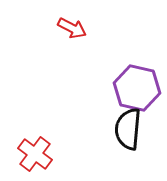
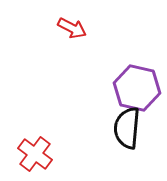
black semicircle: moved 1 px left, 1 px up
